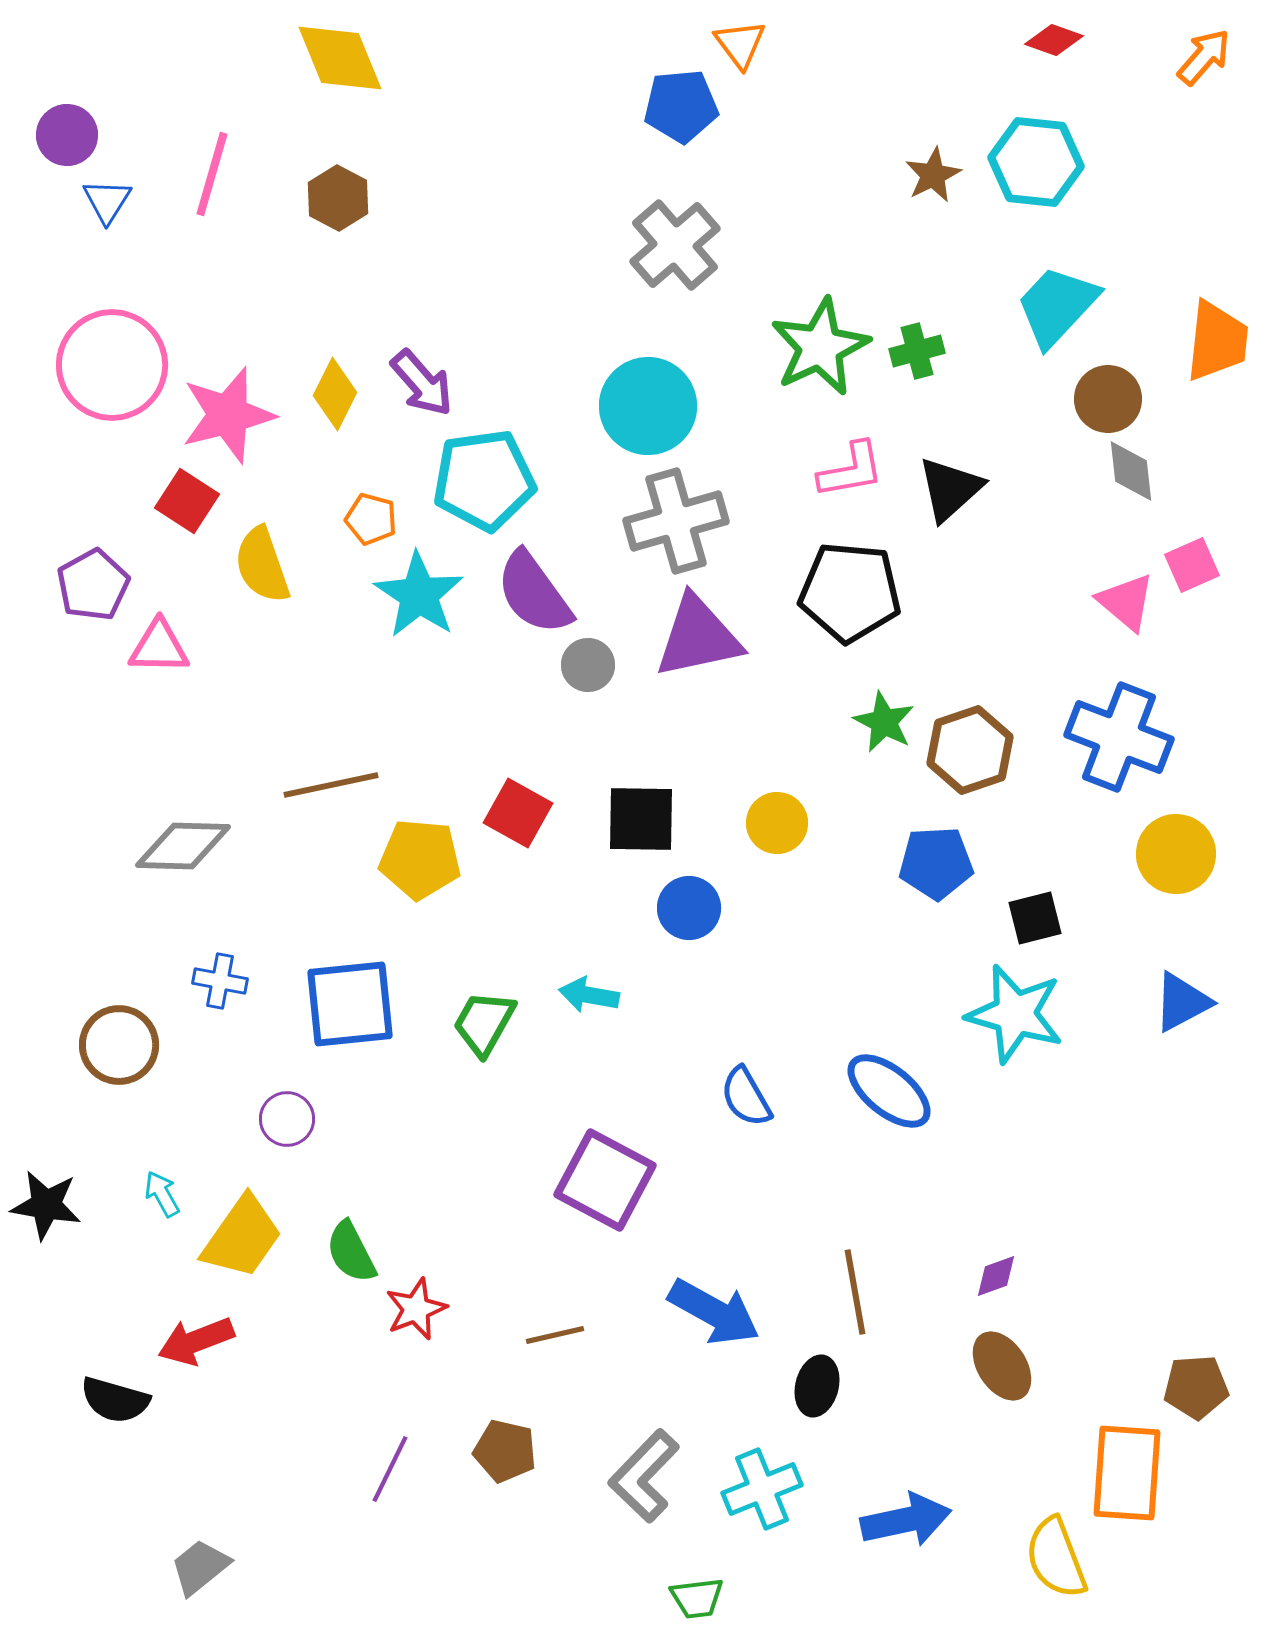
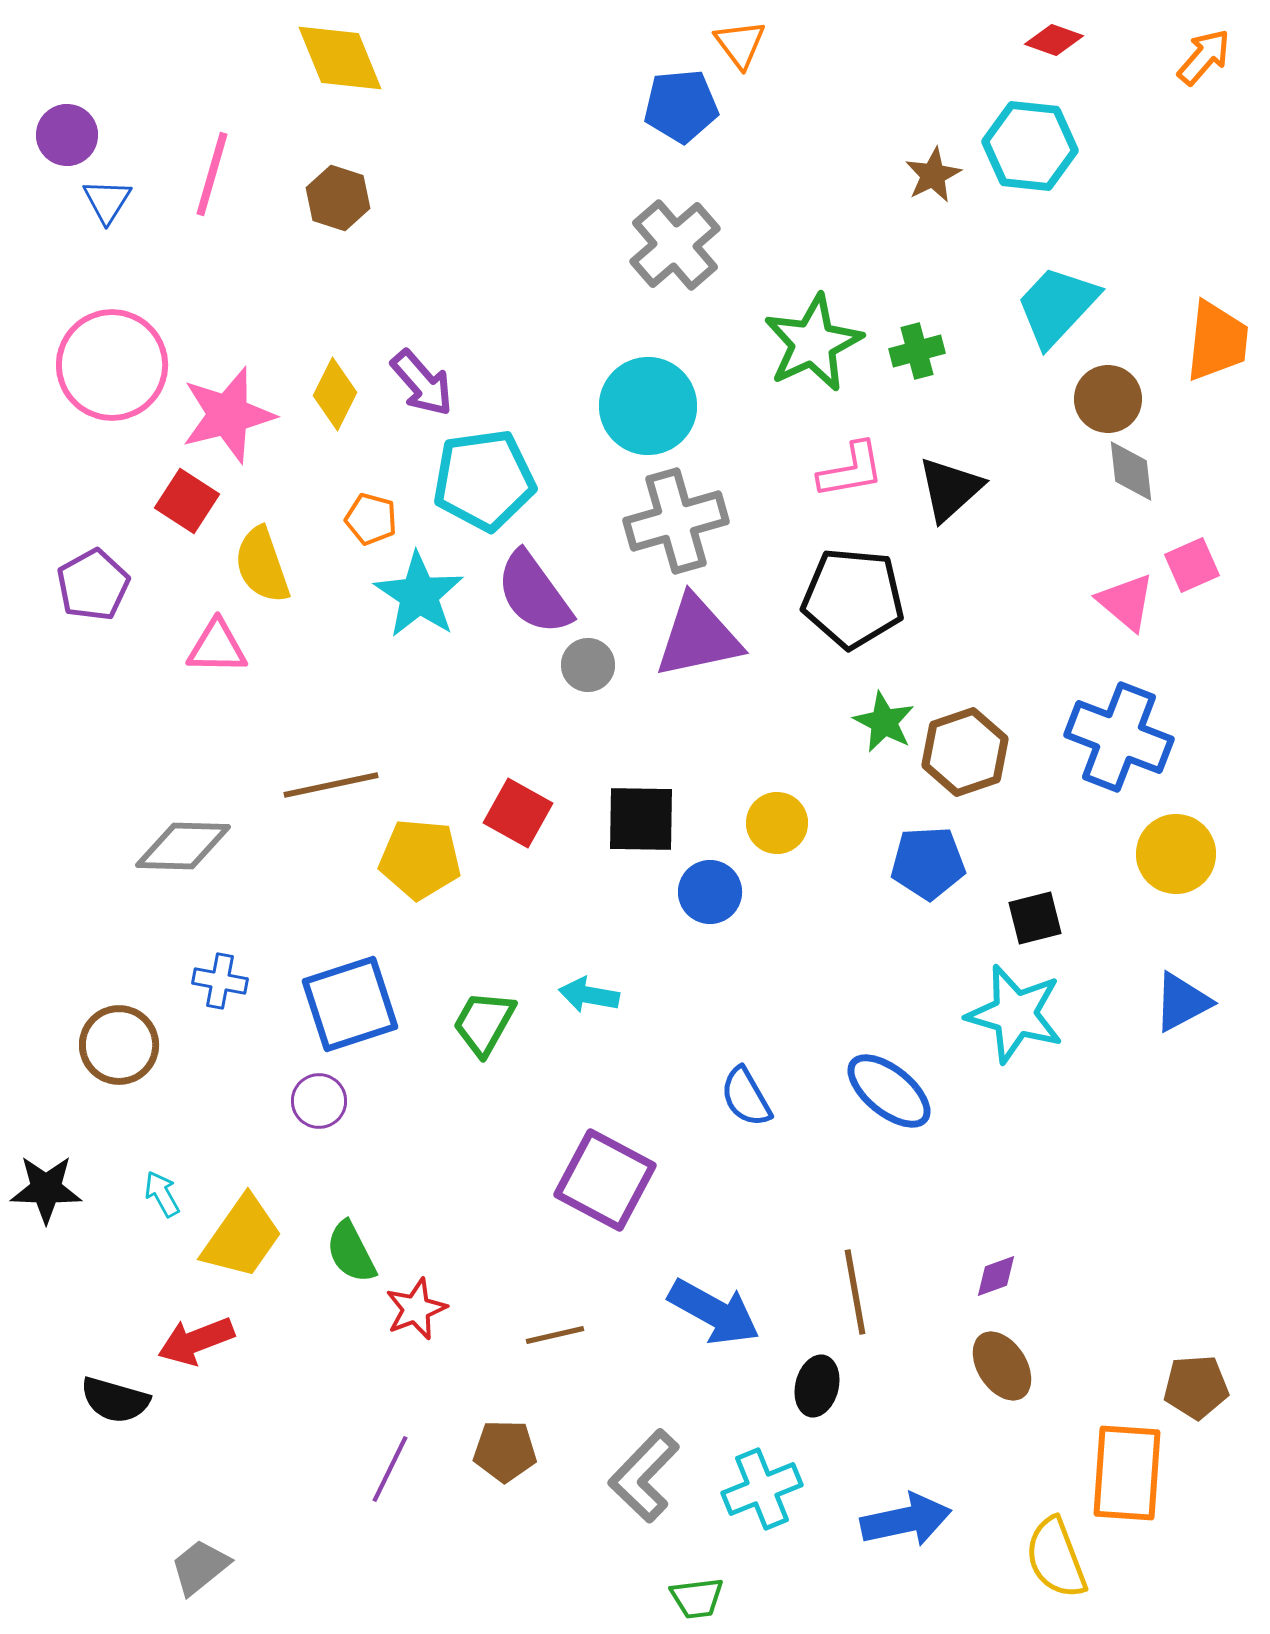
cyan hexagon at (1036, 162): moved 6 px left, 16 px up
brown hexagon at (338, 198): rotated 10 degrees counterclockwise
green star at (820, 347): moved 7 px left, 4 px up
black pentagon at (850, 592): moved 3 px right, 6 px down
pink triangle at (159, 647): moved 58 px right
brown hexagon at (970, 750): moved 5 px left, 2 px down
blue pentagon at (936, 863): moved 8 px left
blue circle at (689, 908): moved 21 px right, 16 px up
blue square at (350, 1004): rotated 12 degrees counterclockwise
purple circle at (287, 1119): moved 32 px right, 18 px up
black star at (46, 1205): moved 16 px up; rotated 8 degrees counterclockwise
brown pentagon at (505, 1451): rotated 12 degrees counterclockwise
